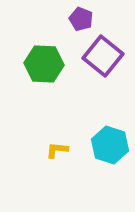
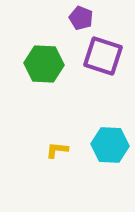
purple pentagon: moved 1 px up
purple square: rotated 21 degrees counterclockwise
cyan hexagon: rotated 15 degrees counterclockwise
